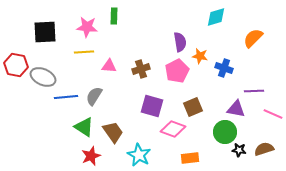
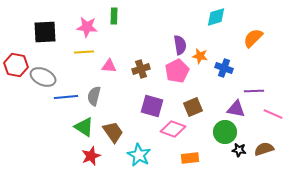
purple semicircle: moved 3 px down
gray semicircle: rotated 18 degrees counterclockwise
